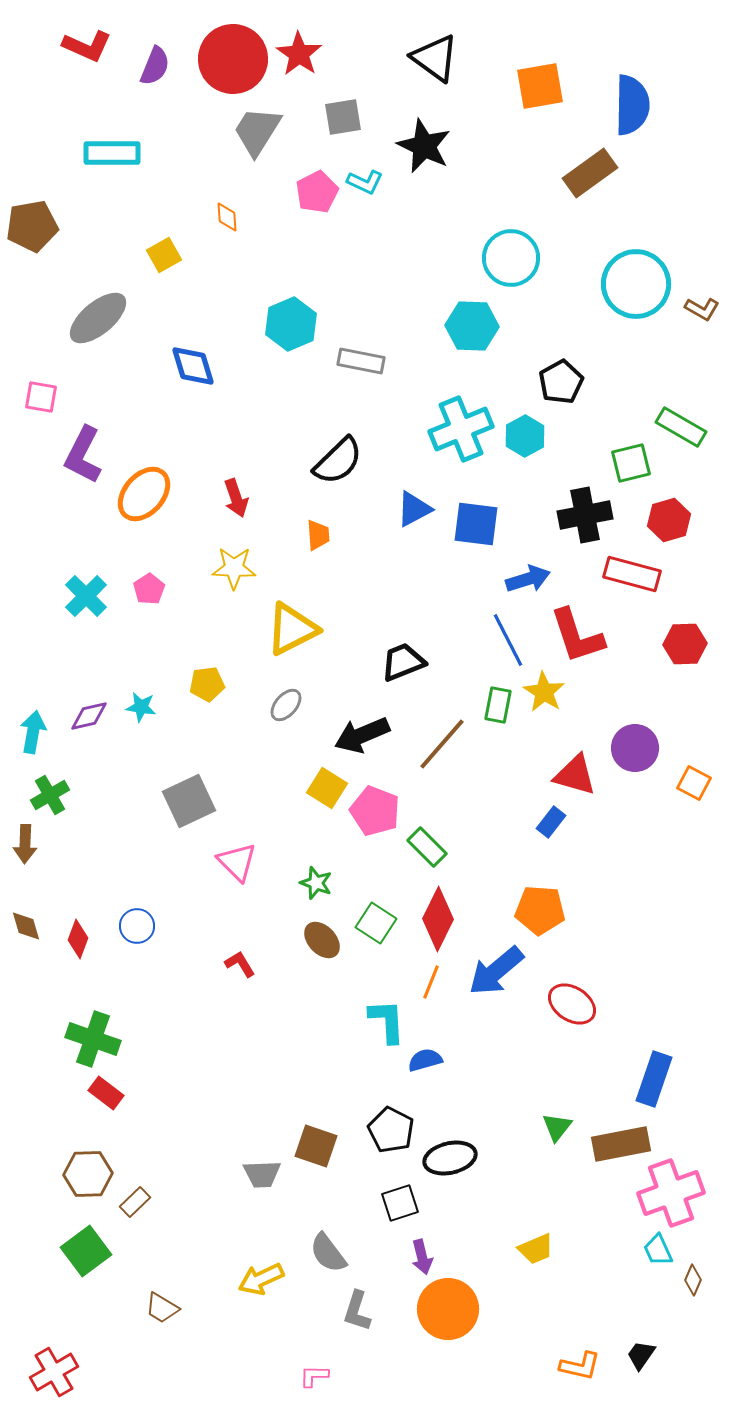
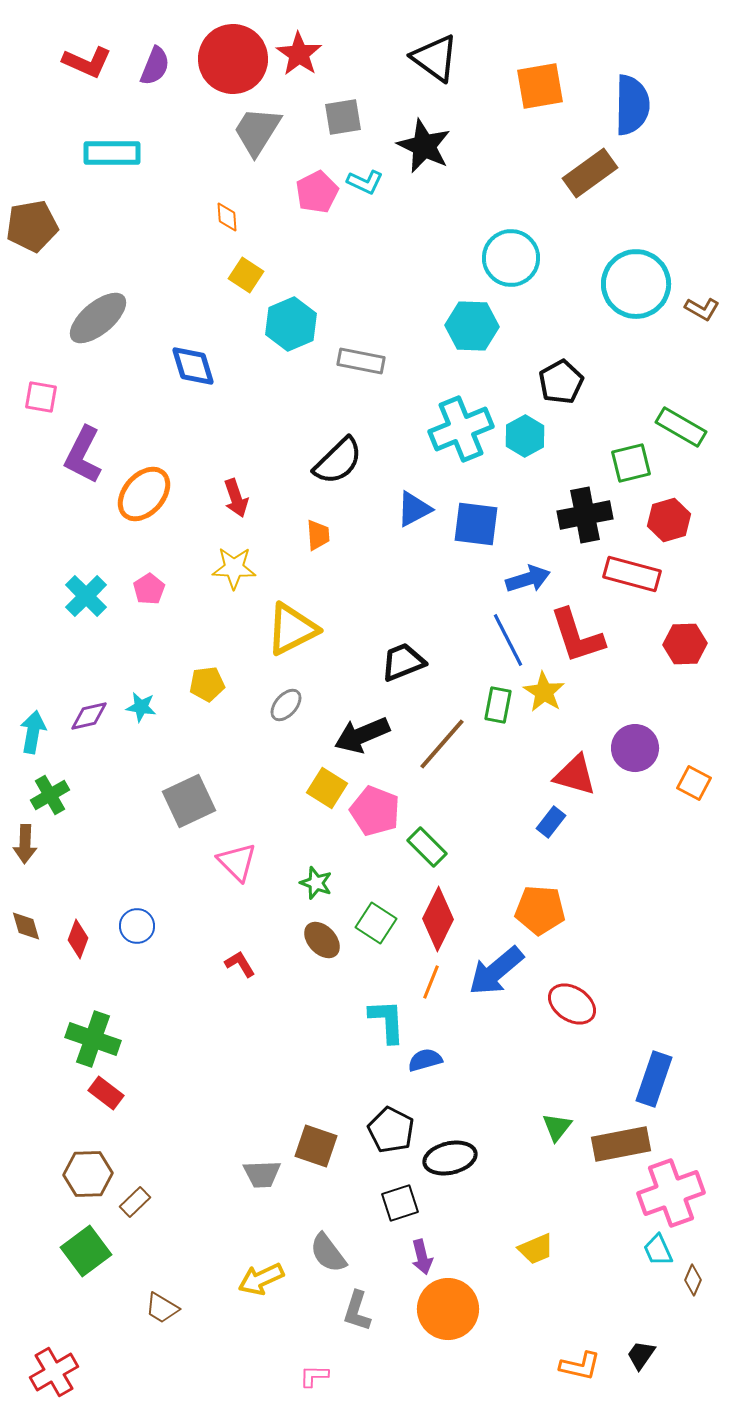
red L-shape at (87, 46): moved 16 px down
yellow square at (164, 255): moved 82 px right, 20 px down; rotated 28 degrees counterclockwise
